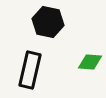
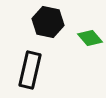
green diamond: moved 24 px up; rotated 45 degrees clockwise
